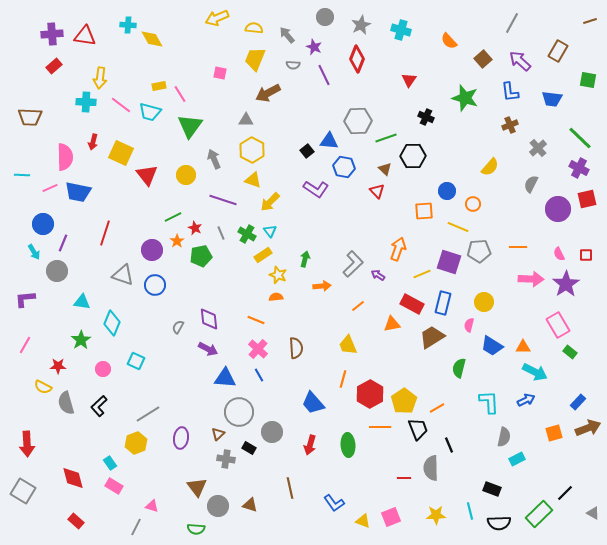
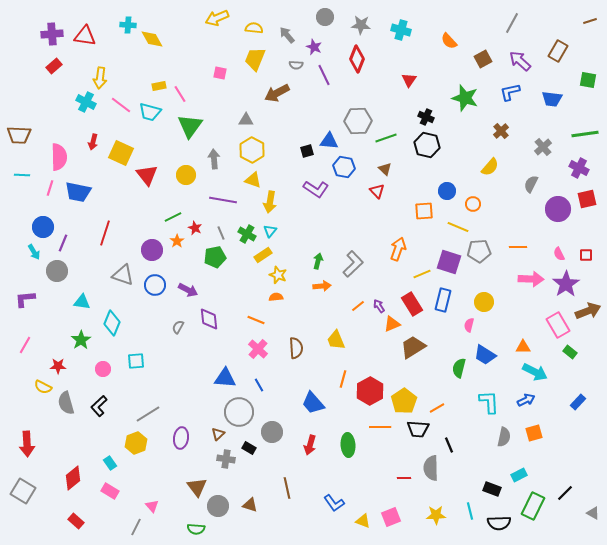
gray star at (361, 25): rotated 30 degrees clockwise
brown square at (483, 59): rotated 12 degrees clockwise
gray semicircle at (293, 65): moved 3 px right
blue L-shape at (510, 92): rotated 85 degrees clockwise
brown arrow at (268, 93): moved 9 px right
cyan cross at (86, 102): rotated 24 degrees clockwise
brown trapezoid at (30, 117): moved 11 px left, 18 px down
brown cross at (510, 125): moved 9 px left, 6 px down; rotated 21 degrees counterclockwise
green line at (580, 138): moved 5 px right, 4 px up; rotated 52 degrees counterclockwise
gray cross at (538, 148): moved 5 px right, 1 px up
black square at (307, 151): rotated 24 degrees clockwise
black hexagon at (413, 156): moved 14 px right, 11 px up; rotated 15 degrees clockwise
pink semicircle at (65, 157): moved 6 px left
gray arrow at (214, 159): rotated 18 degrees clockwise
pink line at (50, 188): rotated 49 degrees counterclockwise
purple line at (223, 200): rotated 8 degrees counterclockwise
yellow arrow at (270, 202): rotated 35 degrees counterclockwise
blue circle at (43, 224): moved 3 px down
cyan triangle at (270, 231): rotated 16 degrees clockwise
green pentagon at (201, 256): moved 14 px right, 1 px down
green arrow at (305, 259): moved 13 px right, 2 px down
purple arrow at (378, 275): moved 1 px right, 31 px down; rotated 24 degrees clockwise
blue rectangle at (443, 303): moved 3 px up
red rectangle at (412, 304): rotated 30 degrees clockwise
orange triangle at (392, 324): rotated 12 degrees counterclockwise
brown trapezoid at (432, 337): moved 19 px left, 10 px down
yellow trapezoid at (348, 345): moved 12 px left, 5 px up
blue trapezoid at (492, 346): moved 7 px left, 9 px down
purple arrow at (208, 349): moved 20 px left, 59 px up
cyan square at (136, 361): rotated 30 degrees counterclockwise
blue line at (259, 375): moved 10 px down
red hexagon at (370, 394): moved 3 px up
brown arrow at (588, 428): moved 117 px up
black trapezoid at (418, 429): rotated 115 degrees clockwise
orange square at (554, 433): moved 20 px left
cyan rectangle at (517, 459): moved 2 px right, 16 px down
red diamond at (73, 478): rotated 65 degrees clockwise
pink rectangle at (114, 486): moved 4 px left, 5 px down
brown line at (290, 488): moved 3 px left
pink triangle at (152, 506): rotated 32 degrees clockwise
green rectangle at (539, 514): moved 6 px left, 8 px up; rotated 20 degrees counterclockwise
